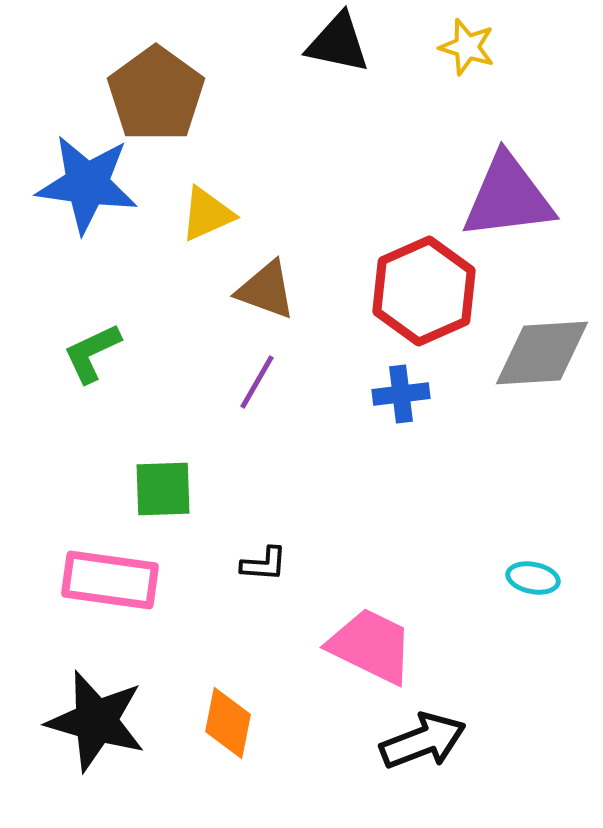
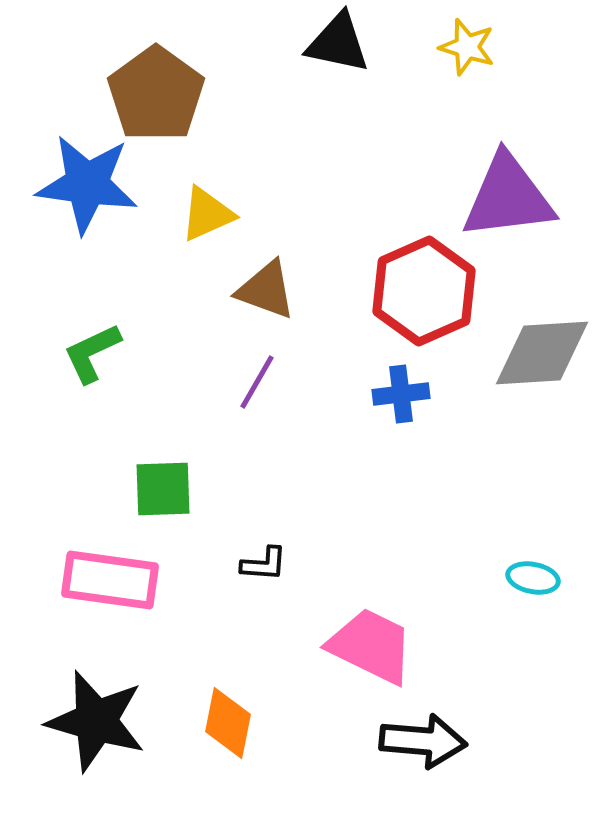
black arrow: rotated 26 degrees clockwise
